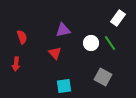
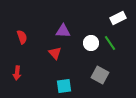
white rectangle: rotated 28 degrees clockwise
purple triangle: moved 1 px down; rotated 14 degrees clockwise
red arrow: moved 1 px right, 9 px down
gray square: moved 3 px left, 2 px up
